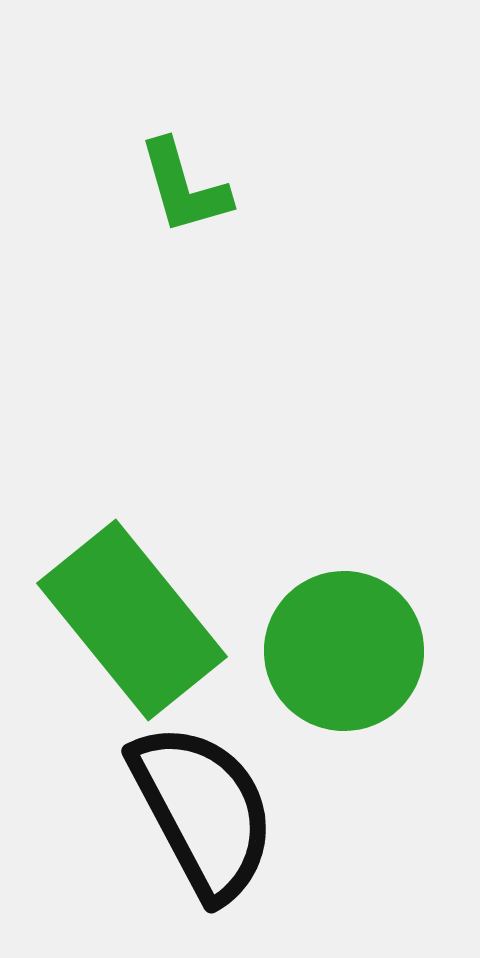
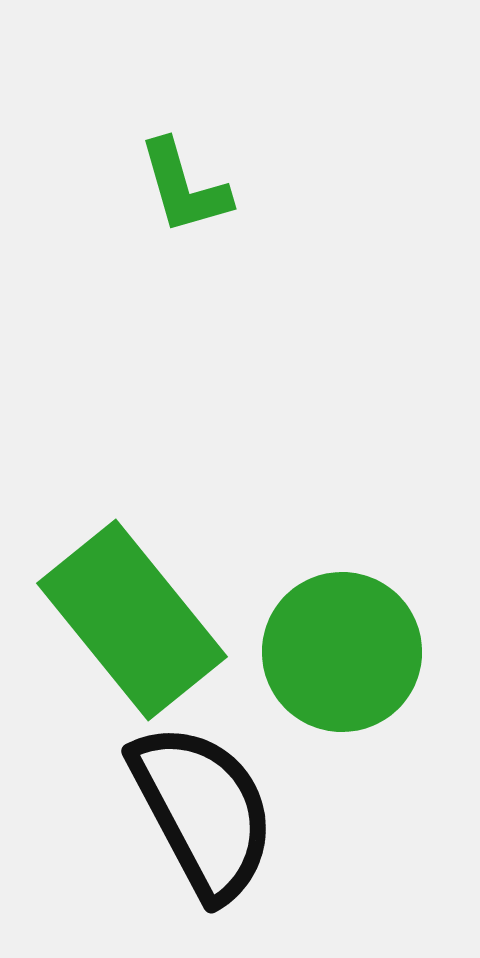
green circle: moved 2 px left, 1 px down
